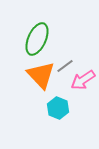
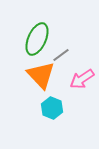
gray line: moved 4 px left, 11 px up
pink arrow: moved 1 px left, 1 px up
cyan hexagon: moved 6 px left
